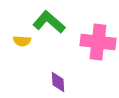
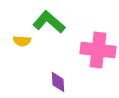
pink cross: moved 8 px down
